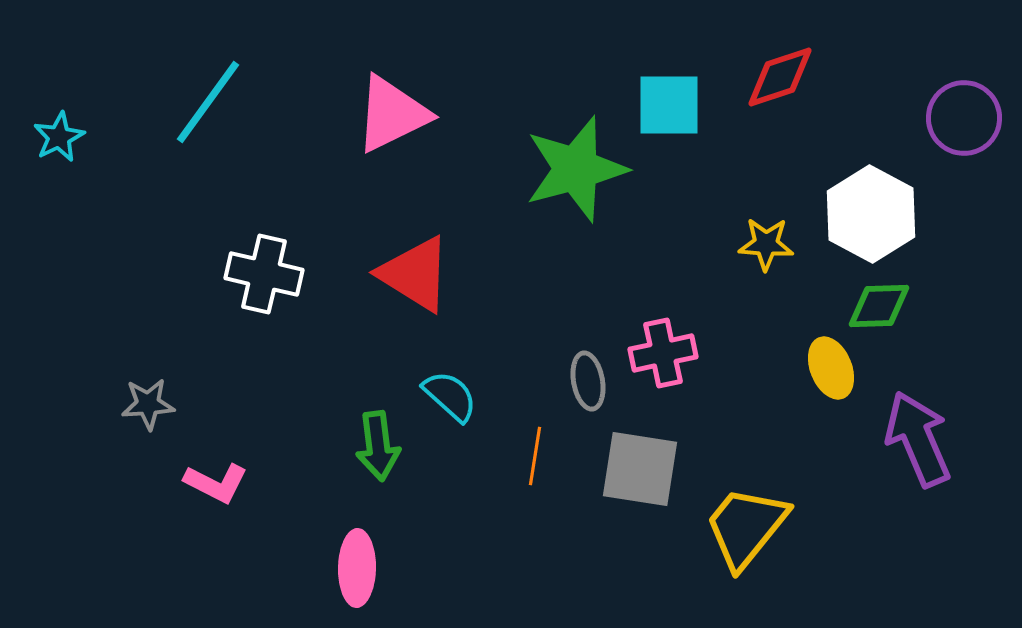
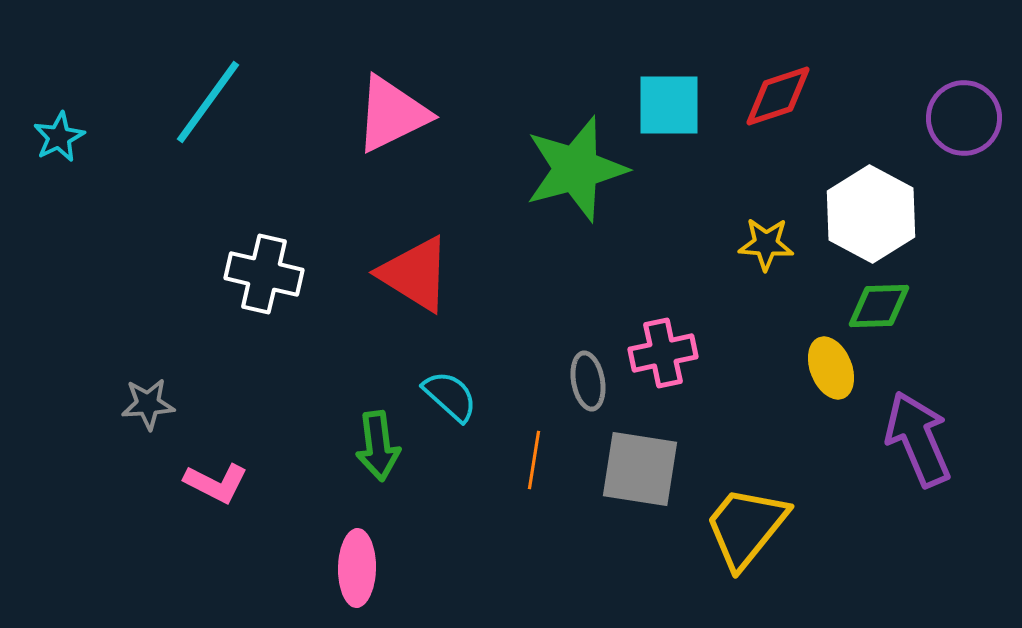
red diamond: moved 2 px left, 19 px down
orange line: moved 1 px left, 4 px down
